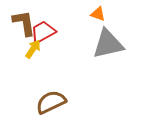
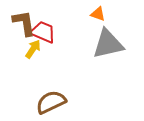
red trapezoid: rotated 52 degrees clockwise
